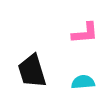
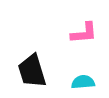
pink L-shape: moved 1 px left
